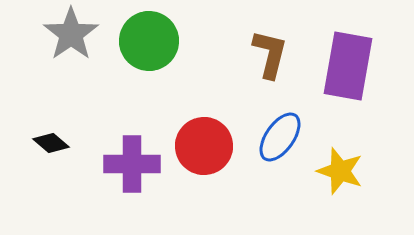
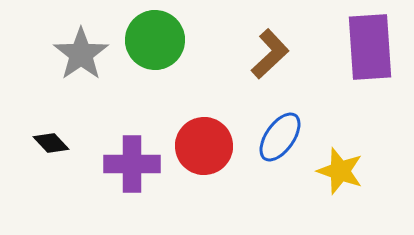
gray star: moved 10 px right, 20 px down
green circle: moved 6 px right, 1 px up
brown L-shape: rotated 33 degrees clockwise
purple rectangle: moved 22 px right, 19 px up; rotated 14 degrees counterclockwise
black diamond: rotated 6 degrees clockwise
